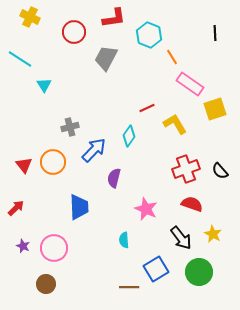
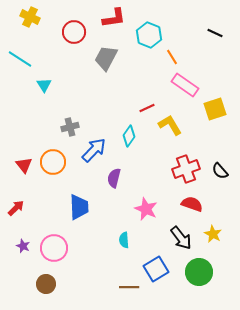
black line: rotated 63 degrees counterclockwise
pink rectangle: moved 5 px left, 1 px down
yellow L-shape: moved 5 px left, 1 px down
